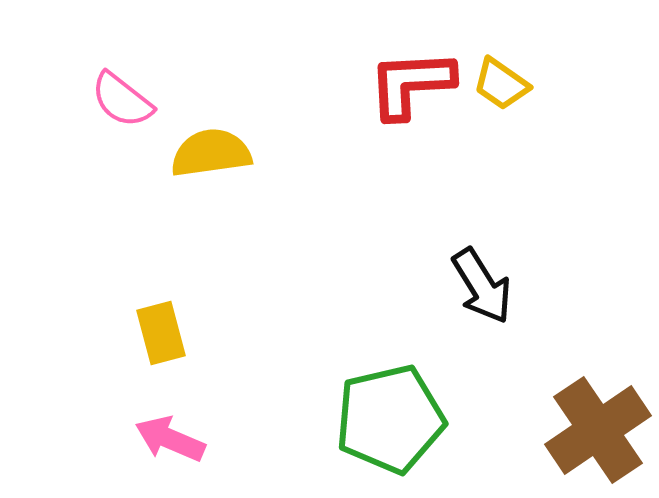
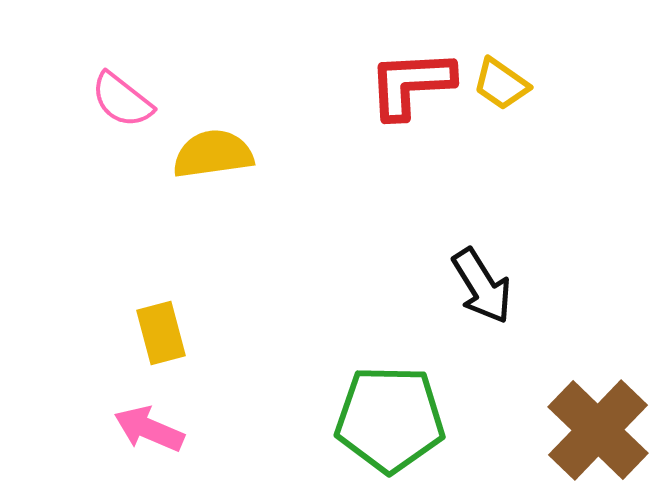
yellow semicircle: moved 2 px right, 1 px down
green pentagon: rotated 14 degrees clockwise
brown cross: rotated 12 degrees counterclockwise
pink arrow: moved 21 px left, 10 px up
